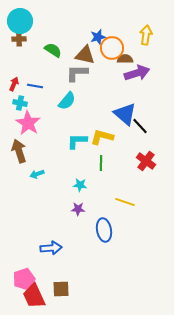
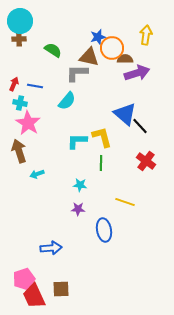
brown triangle: moved 4 px right, 2 px down
yellow L-shape: rotated 60 degrees clockwise
